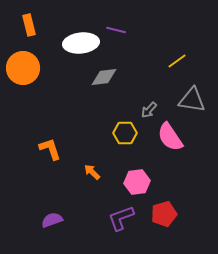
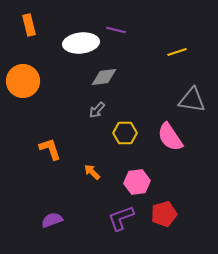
yellow line: moved 9 px up; rotated 18 degrees clockwise
orange circle: moved 13 px down
gray arrow: moved 52 px left
